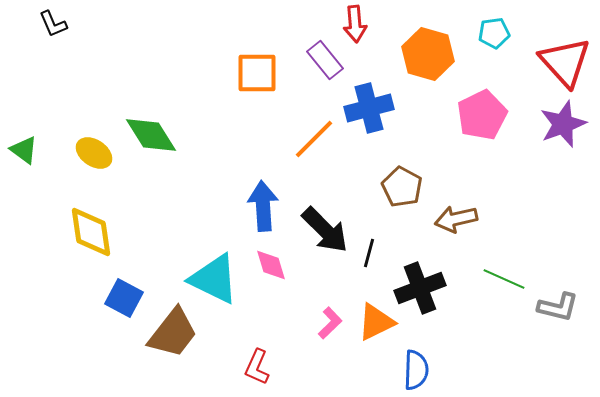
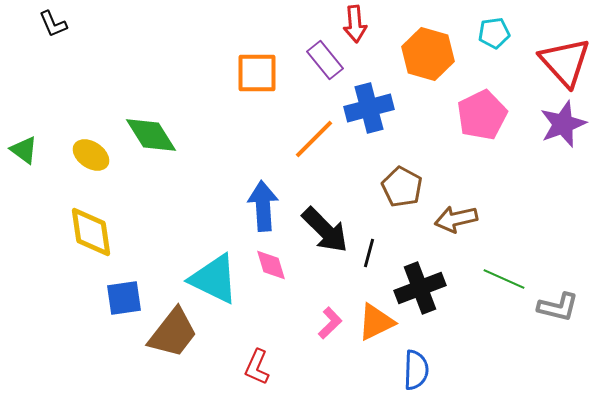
yellow ellipse: moved 3 px left, 2 px down
blue square: rotated 36 degrees counterclockwise
